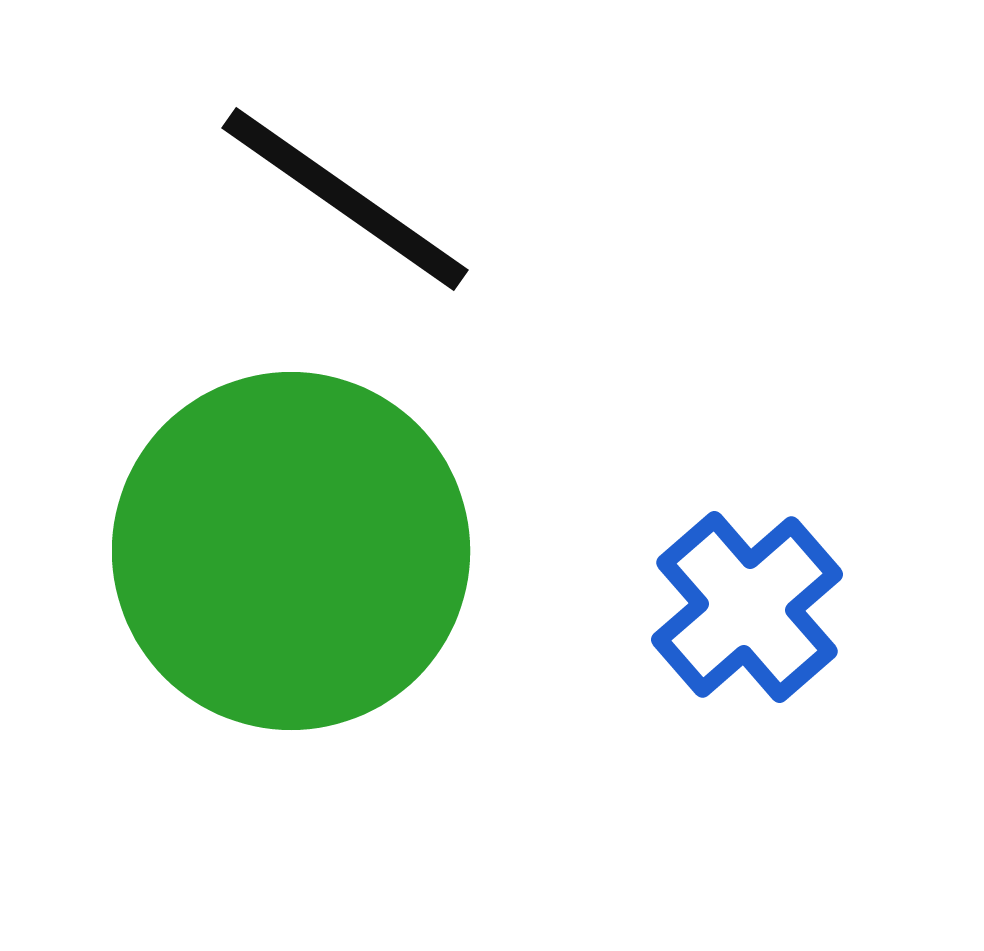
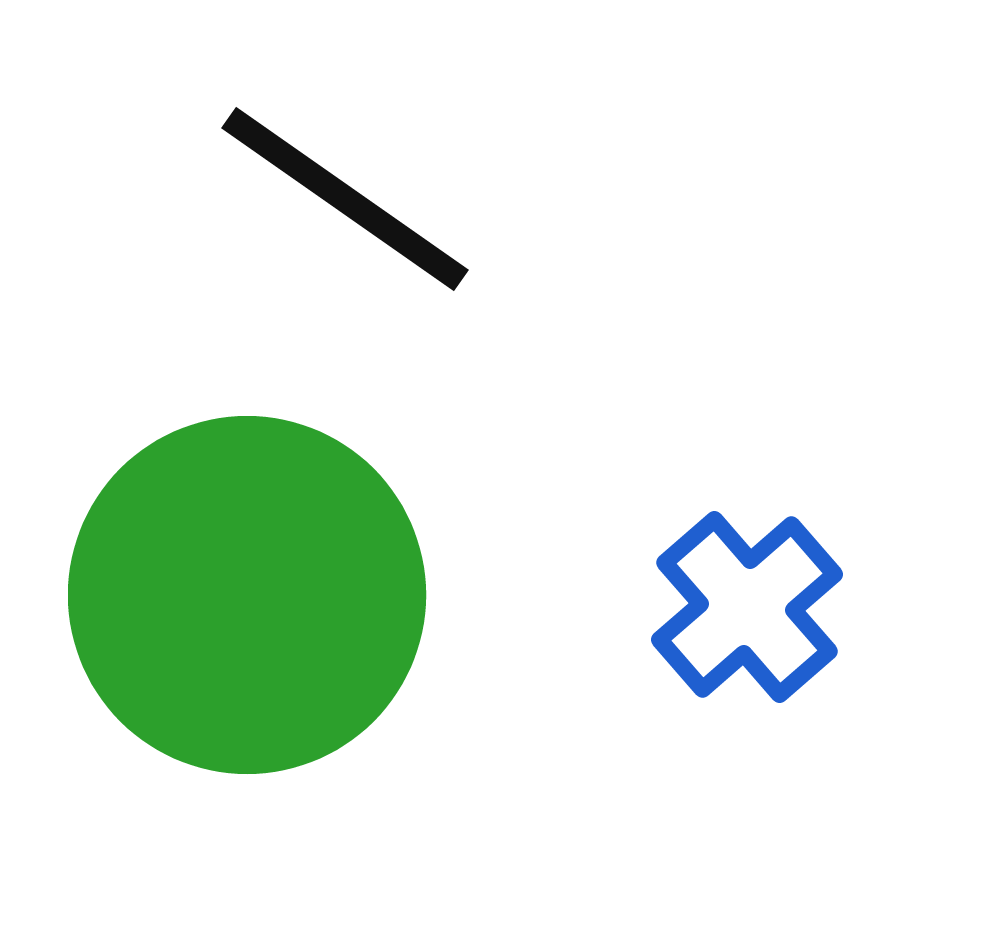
green circle: moved 44 px left, 44 px down
